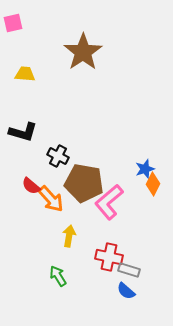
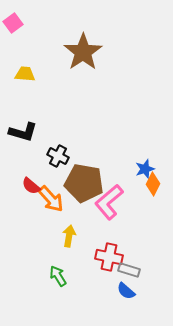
pink square: rotated 24 degrees counterclockwise
